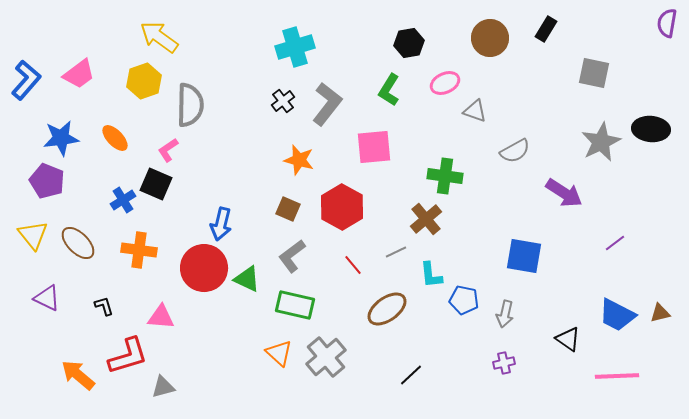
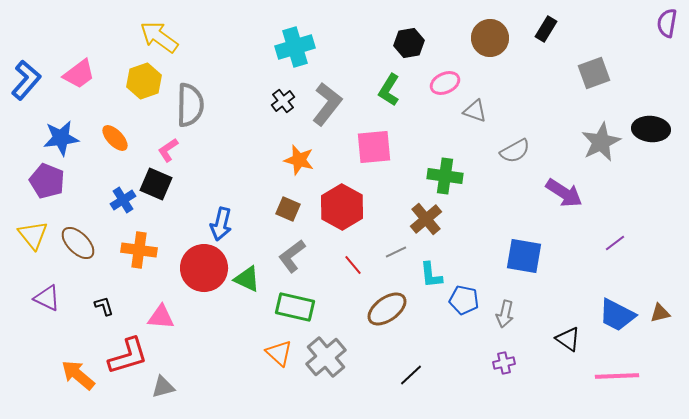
gray square at (594, 73): rotated 32 degrees counterclockwise
green rectangle at (295, 305): moved 2 px down
